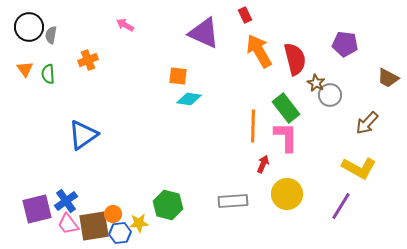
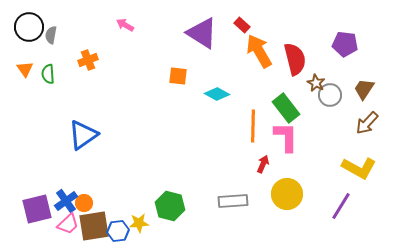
red rectangle: moved 3 px left, 10 px down; rotated 21 degrees counterclockwise
purple triangle: moved 2 px left; rotated 8 degrees clockwise
brown trapezoid: moved 24 px left, 11 px down; rotated 95 degrees clockwise
cyan diamond: moved 28 px right, 5 px up; rotated 20 degrees clockwise
green hexagon: moved 2 px right, 1 px down
orange circle: moved 29 px left, 11 px up
pink trapezoid: rotated 95 degrees counterclockwise
blue hexagon: moved 2 px left, 2 px up
